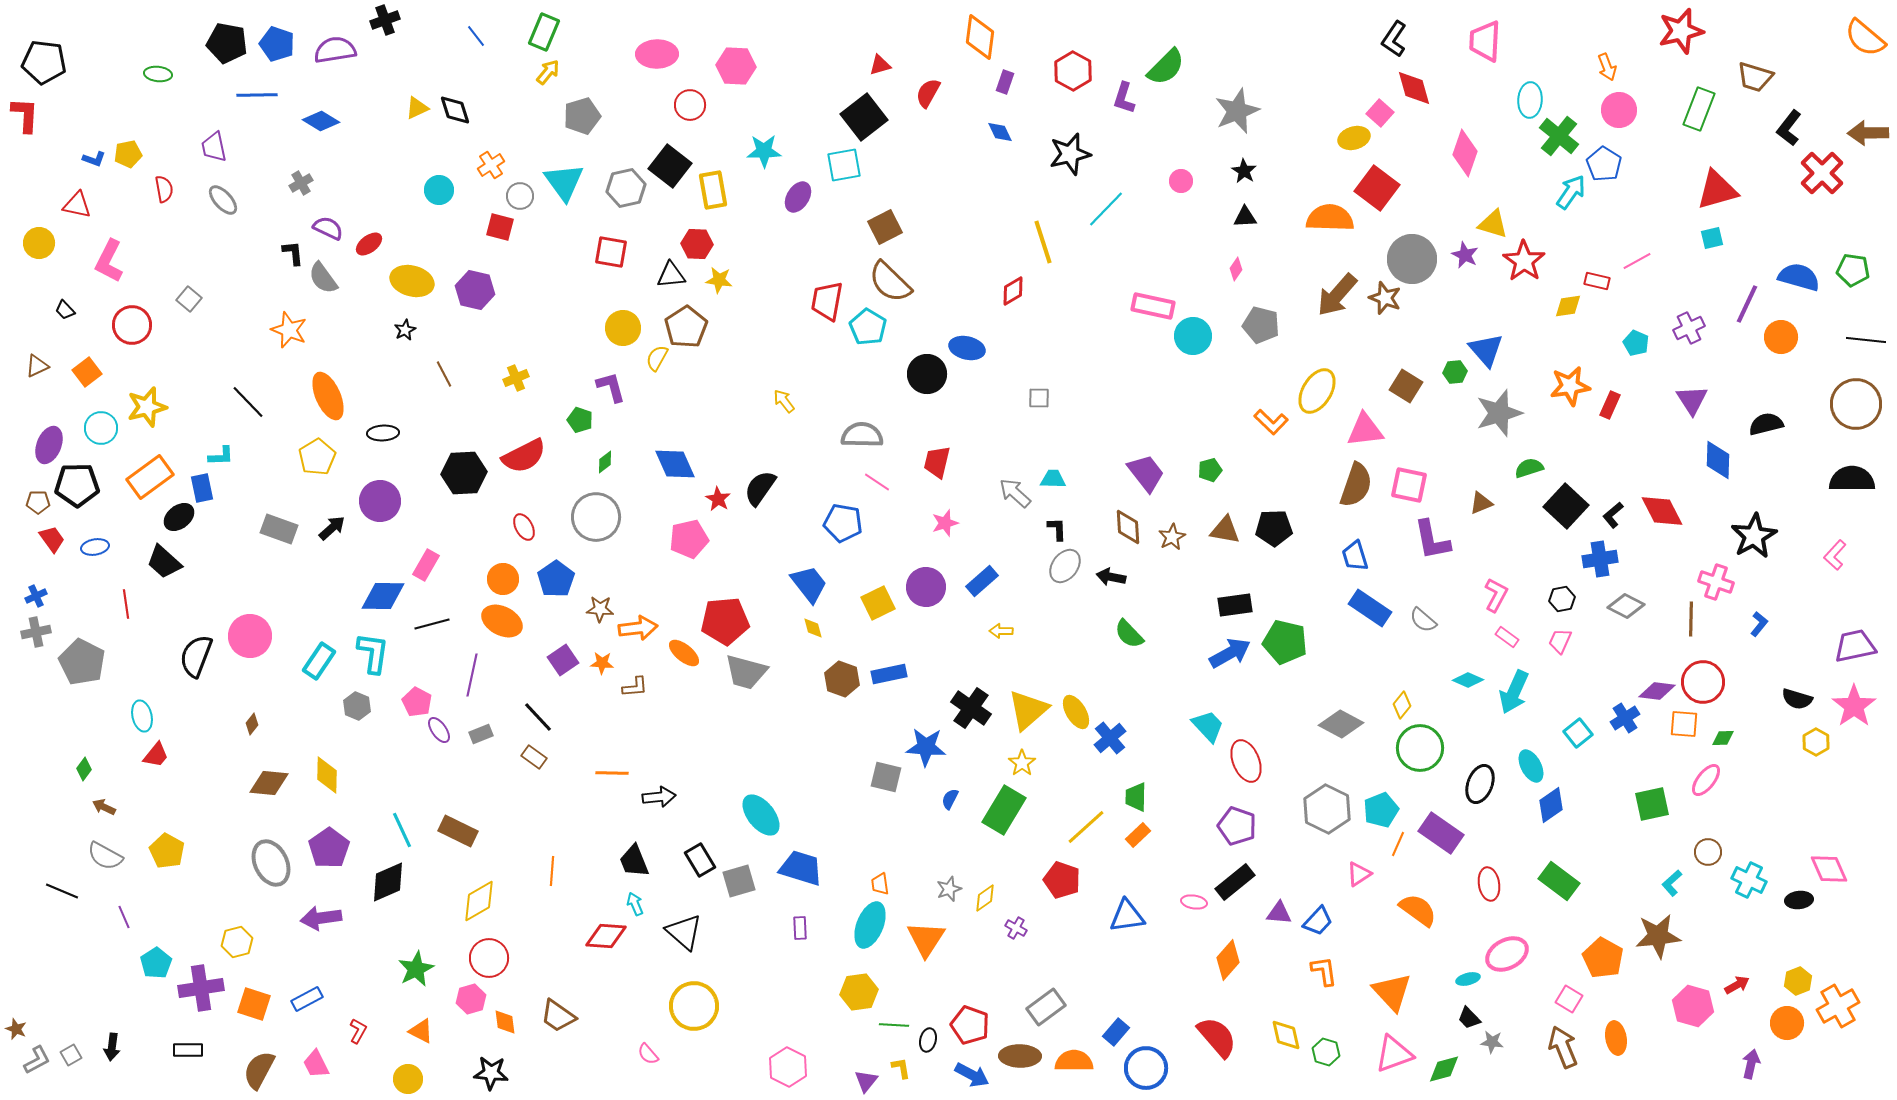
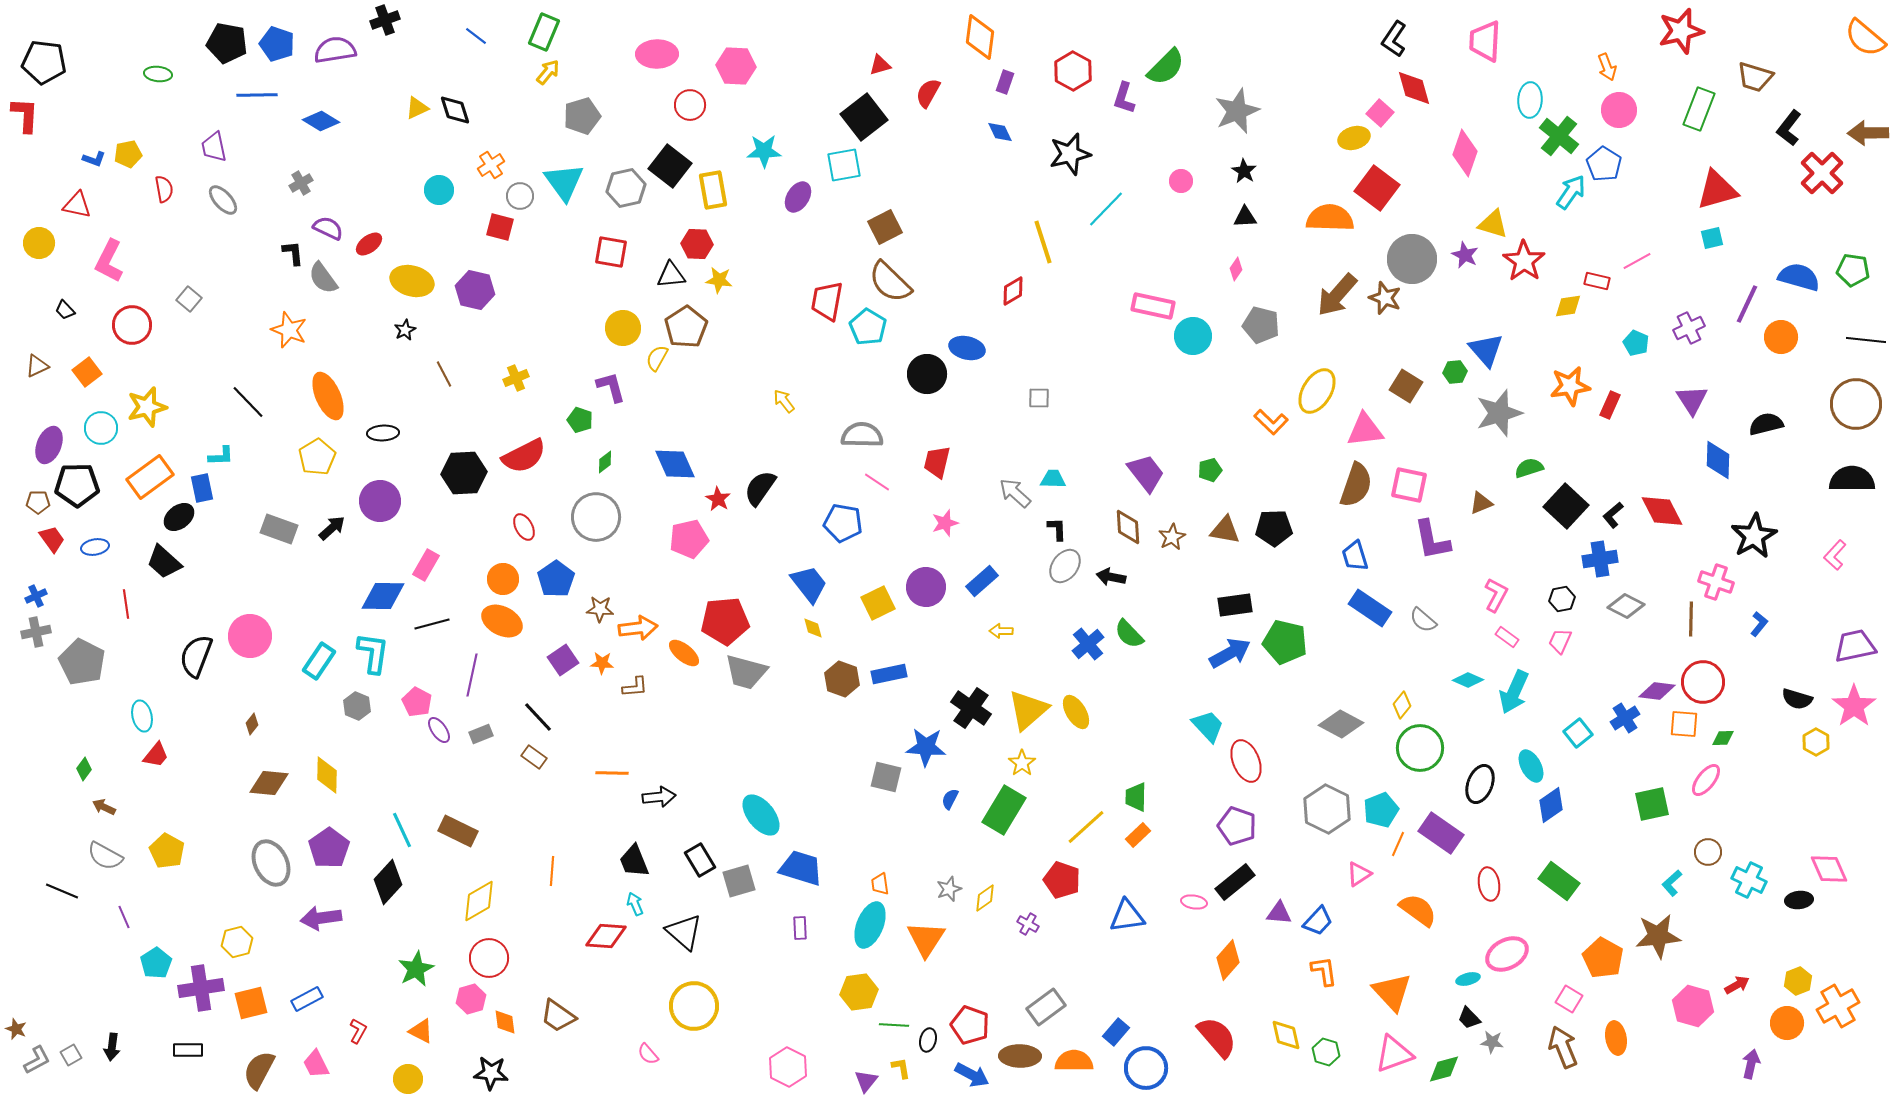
blue line at (476, 36): rotated 15 degrees counterclockwise
blue cross at (1110, 738): moved 22 px left, 94 px up
black diamond at (388, 882): rotated 24 degrees counterclockwise
purple cross at (1016, 928): moved 12 px right, 4 px up
orange square at (254, 1004): moved 3 px left, 1 px up; rotated 32 degrees counterclockwise
